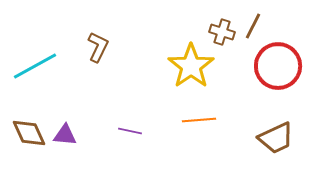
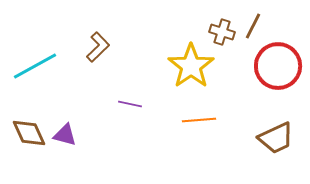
brown L-shape: rotated 20 degrees clockwise
purple line: moved 27 px up
purple triangle: rotated 10 degrees clockwise
